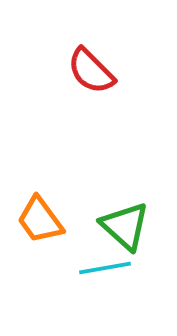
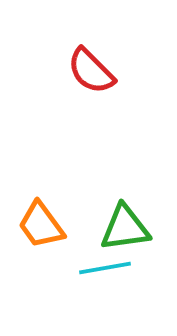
orange trapezoid: moved 1 px right, 5 px down
green triangle: moved 2 px down; rotated 50 degrees counterclockwise
